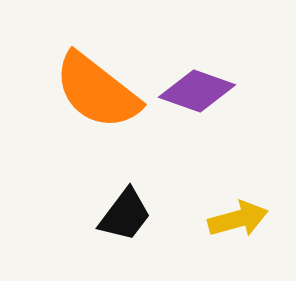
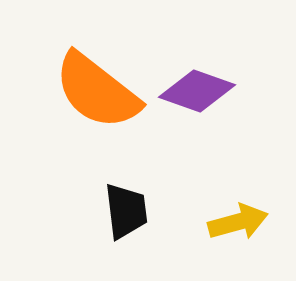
black trapezoid: moved 1 px right, 4 px up; rotated 44 degrees counterclockwise
yellow arrow: moved 3 px down
